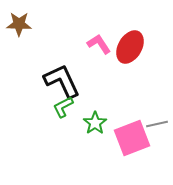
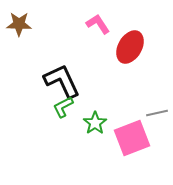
pink L-shape: moved 1 px left, 20 px up
gray line: moved 11 px up
